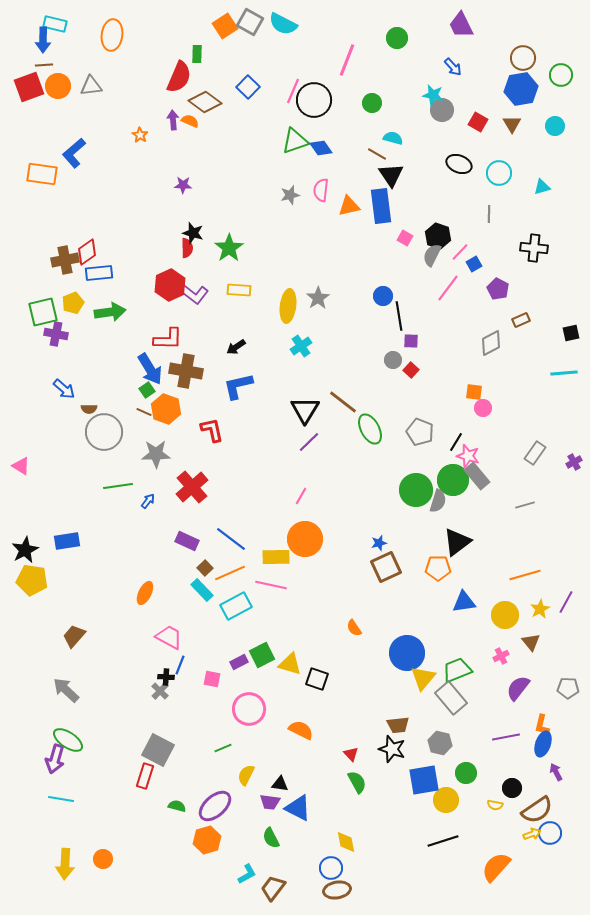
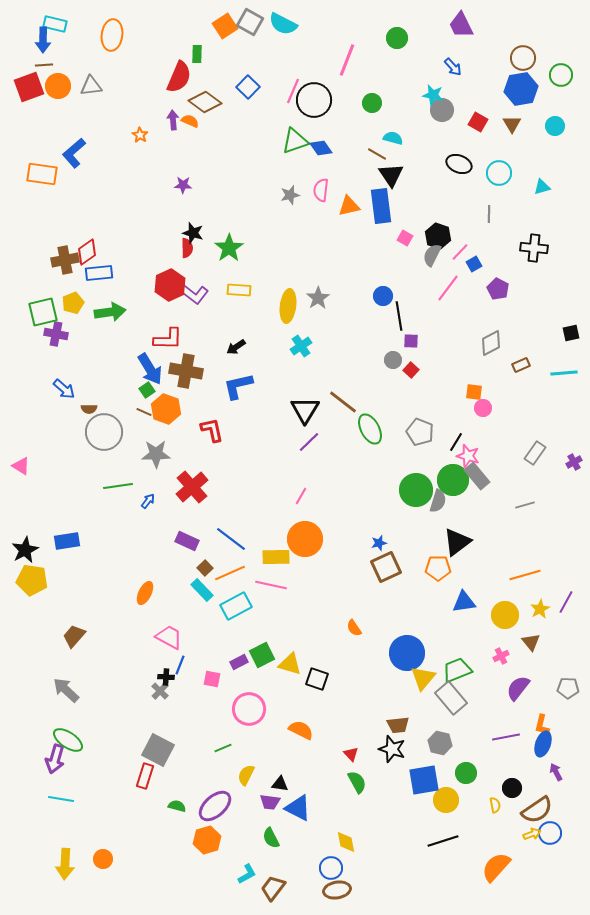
brown rectangle at (521, 320): moved 45 px down
yellow semicircle at (495, 805): rotated 112 degrees counterclockwise
